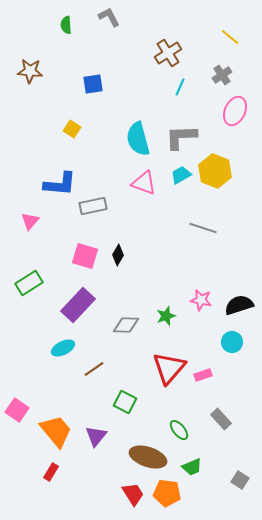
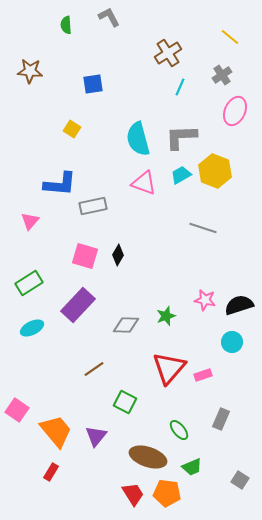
pink star at (201, 300): moved 4 px right
cyan ellipse at (63, 348): moved 31 px left, 20 px up
gray rectangle at (221, 419): rotated 65 degrees clockwise
